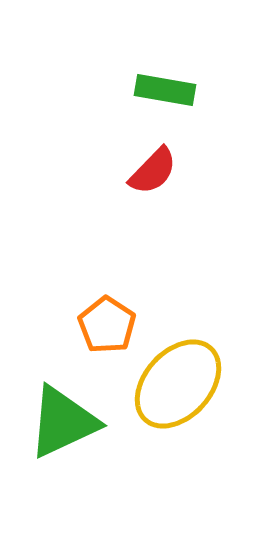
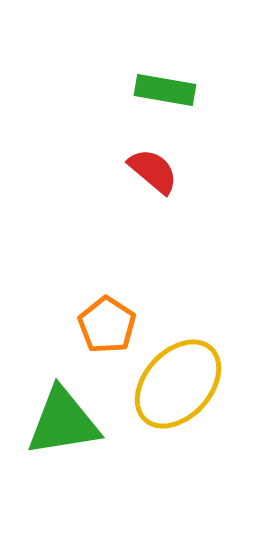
red semicircle: rotated 94 degrees counterclockwise
green triangle: rotated 16 degrees clockwise
